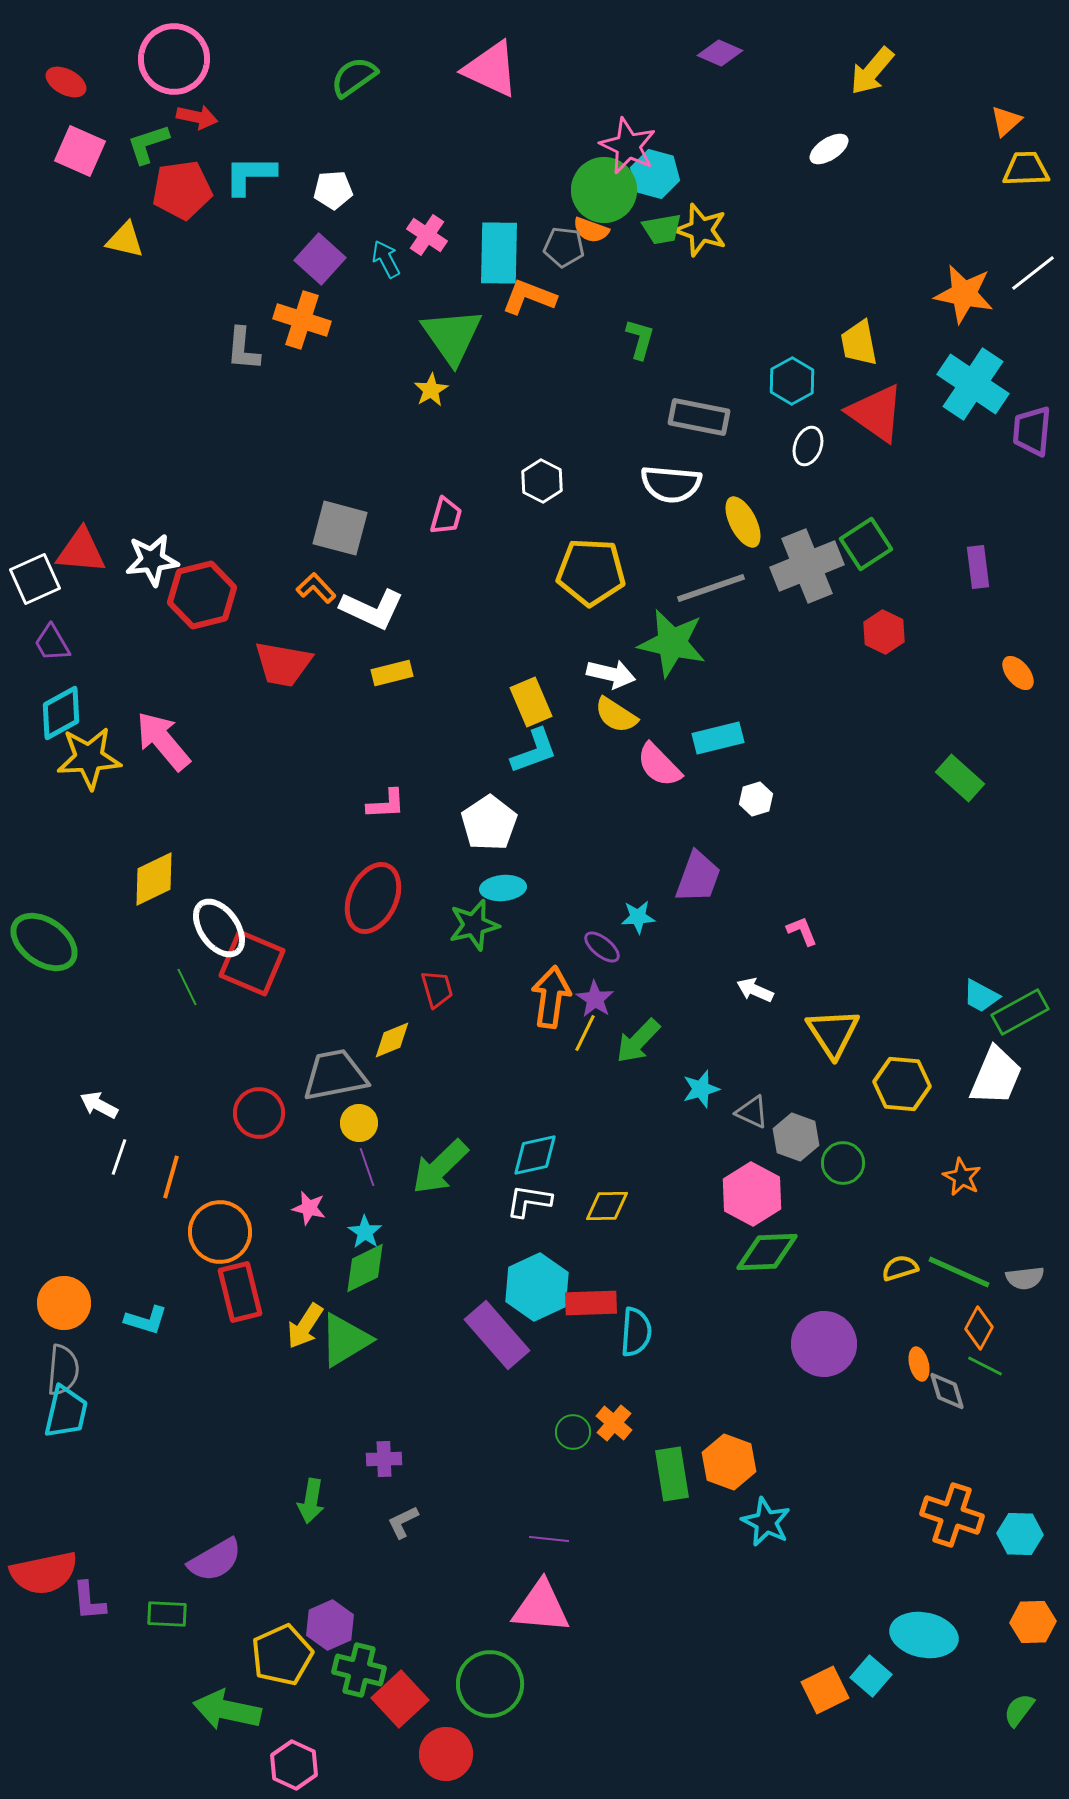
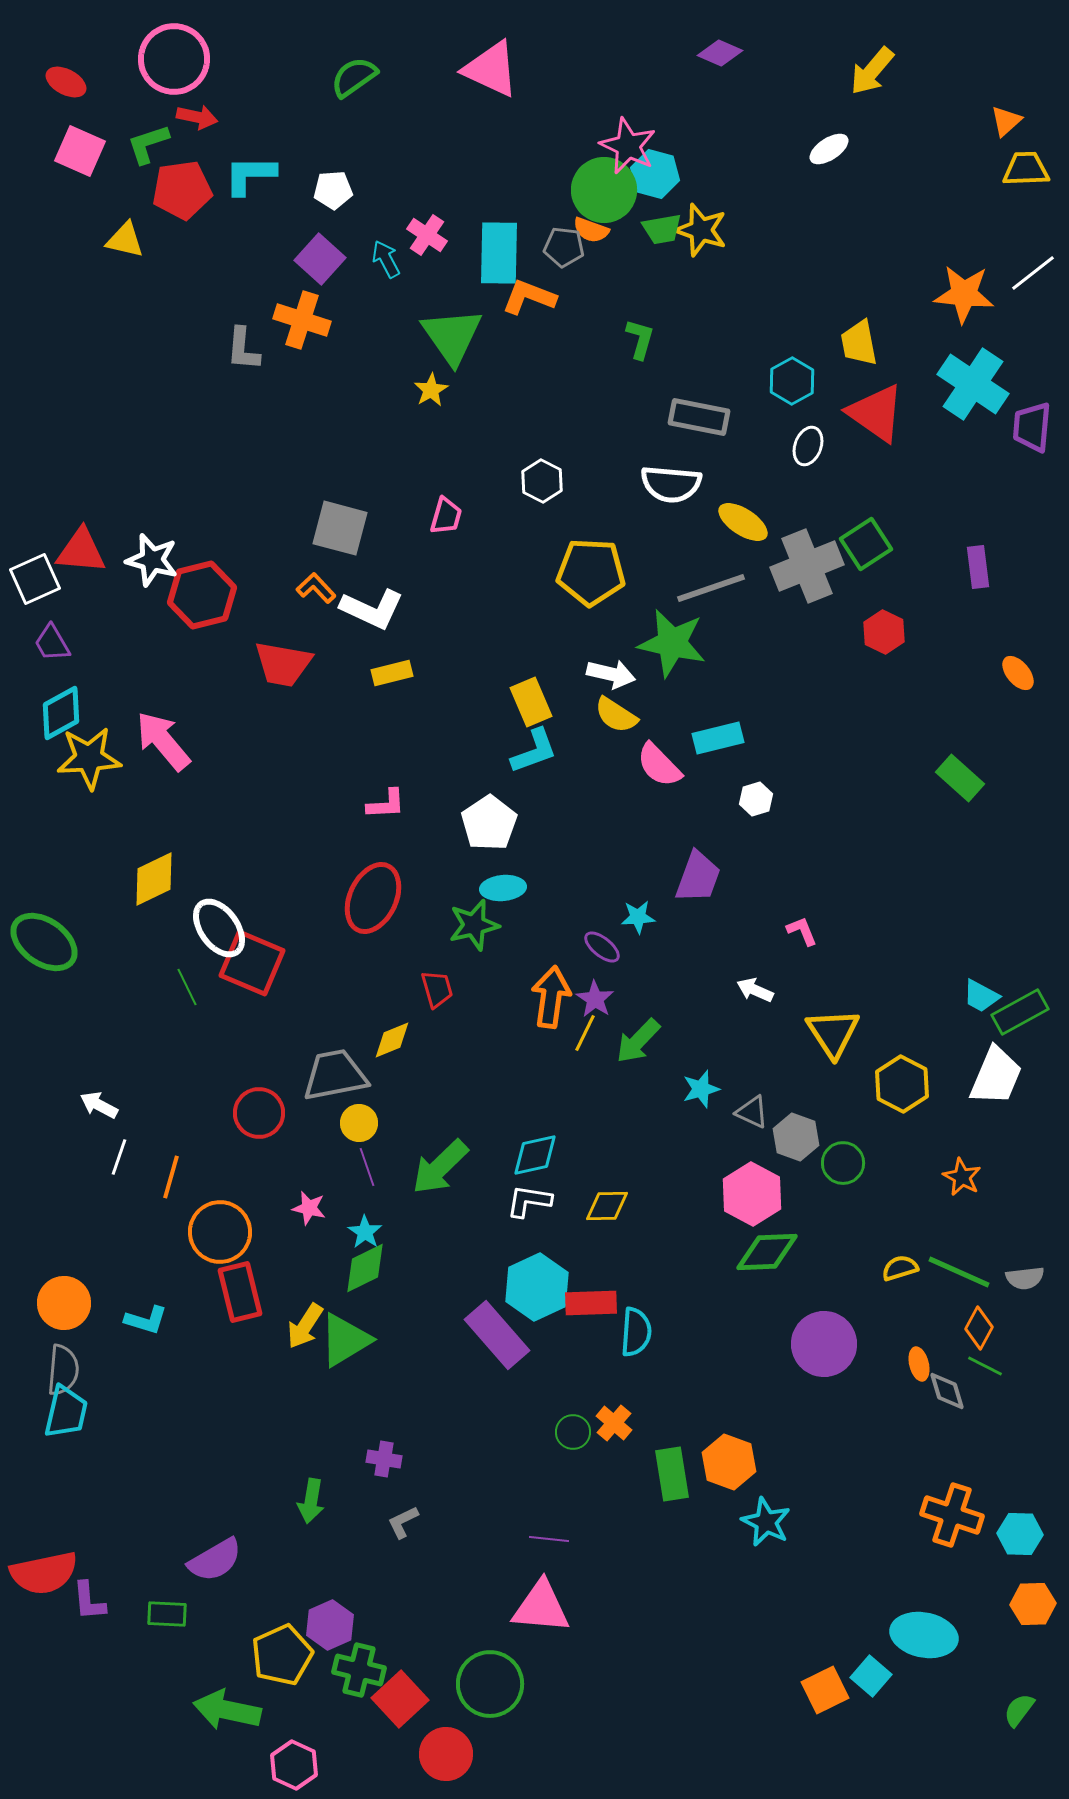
orange star at (964, 294): rotated 6 degrees counterclockwise
purple trapezoid at (1032, 431): moved 4 px up
yellow ellipse at (743, 522): rotated 30 degrees counterclockwise
white star at (152, 560): rotated 22 degrees clockwise
yellow hexagon at (902, 1084): rotated 22 degrees clockwise
purple cross at (384, 1459): rotated 12 degrees clockwise
orange hexagon at (1033, 1622): moved 18 px up
